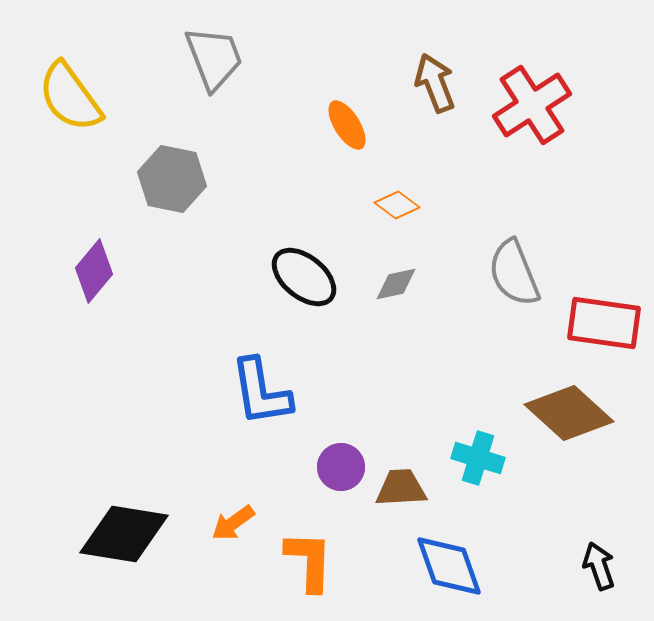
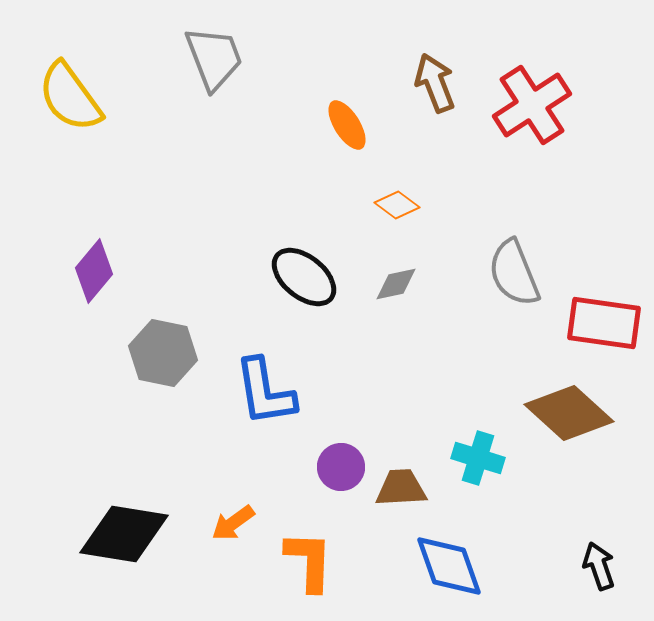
gray hexagon: moved 9 px left, 174 px down
blue L-shape: moved 4 px right
